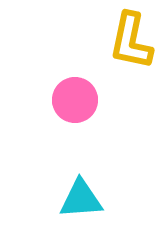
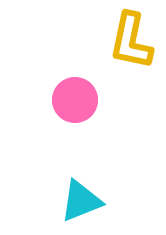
cyan triangle: moved 2 px down; rotated 18 degrees counterclockwise
